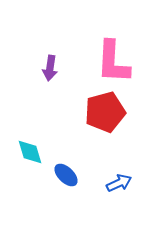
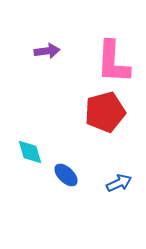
purple arrow: moved 3 px left, 17 px up; rotated 105 degrees counterclockwise
